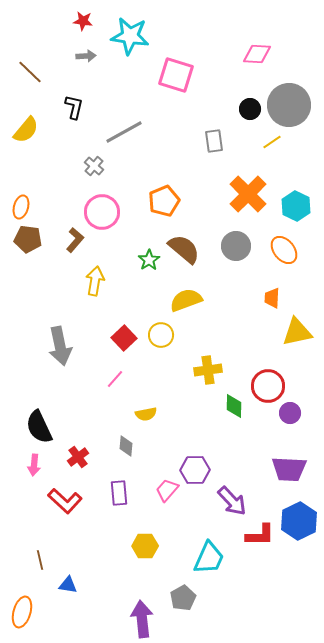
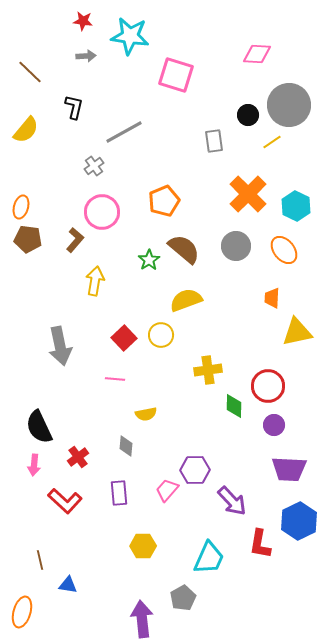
black circle at (250, 109): moved 2 px left, 6 px down
gray cross at (94, 166): rotated 12 degrees clockwise
pink line at (115, 379): rotated 54 degrees clockwise
purple circle at (290, 413): moved 16 px left, 12 px down
red L-shape at (260, 535): moved 9 px down; rotated 100 degrees clockwise
yellow hexagon at (145, 546): moved 2 px left
